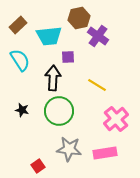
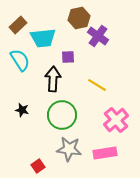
cyan trapezoid: moved 6 px left, 2 px down
black arrow: moved 1 px down
green circle: moved 3 px right, 4 px down
pink cross: moved 1 px down
